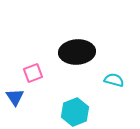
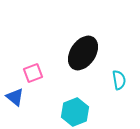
black ellipse: moved 6 px right, 1 px down; rotated 52 degrees counterclockwise
cyan semicircle: moved 5 px right; rotated 66 degrees clockwise
blue triangle: rotated 18 degrees counterclockwise
